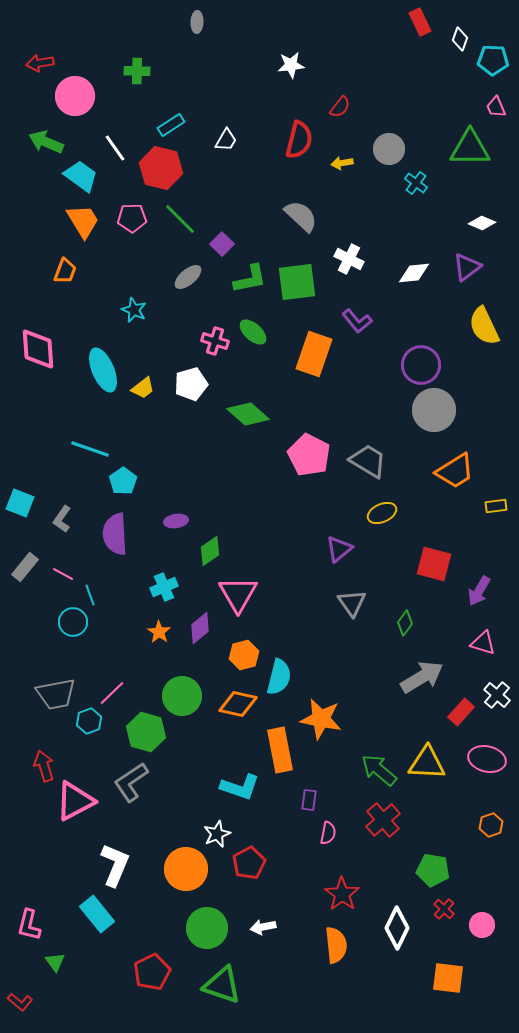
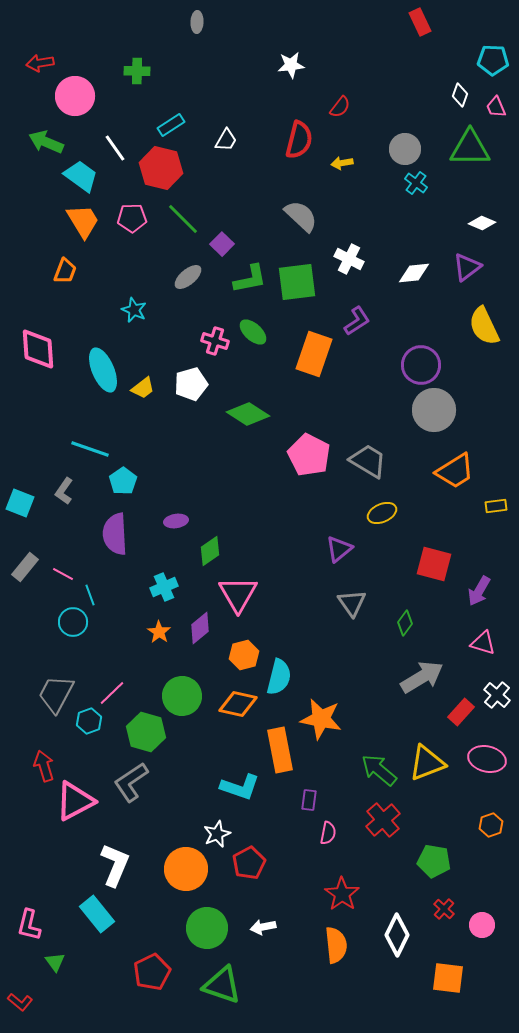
white diamond at (460, 39): moved 56 px down
gray circle at (389, 149): moved 16 px right
green line at (180, 219): moved 3 px right
purple L-shape at (357, 321): rotated 84 degrees counterclockwise
green diamond at (248, 414): rotated 9 degrees counterclockwise
gray L-shape at (62, 519): moved 2 px right, 28 px up
gray trapezoid at (56, 694): rotated 129 degrees clockwise
yellow triangle at (427, 763): rotated 24 degrees counterclockwise
green pentagon at (433, 870): moved 1 px right, 9 px up
white diamond at (397, 928): moved 7 px down
